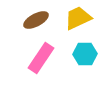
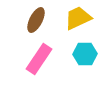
brown ellipse: rotated 35 degrees counterclockwise
pink rectangle: moved 2 px left, 1 px down
